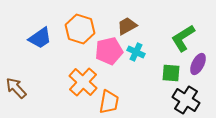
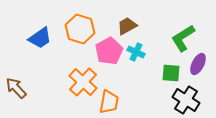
pink pentagon: rotated 16 degrees counterclockwise
